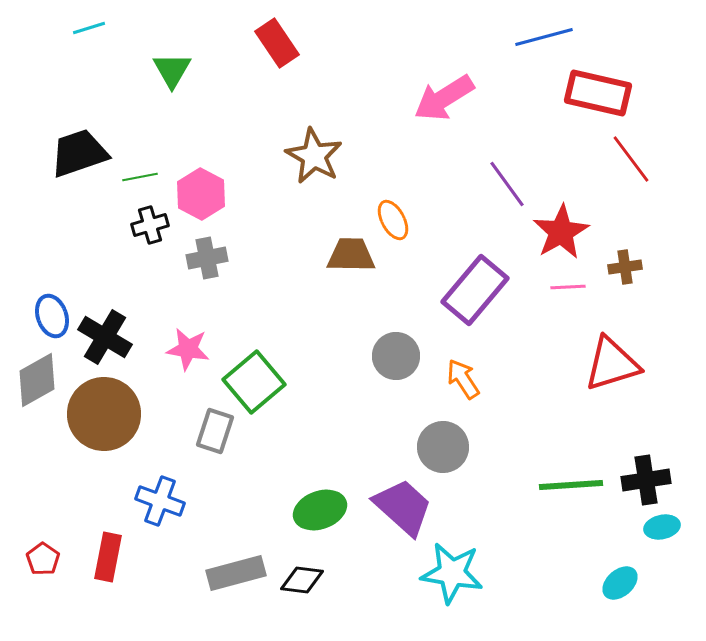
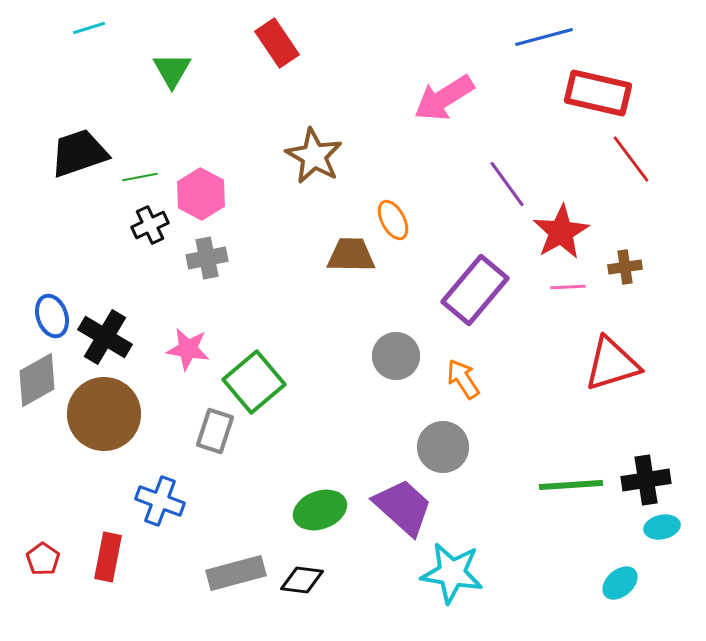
black cross at (150, 225): rotated 9 degrees counterclockwise
